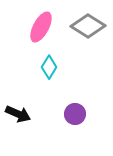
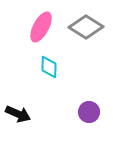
gray diamond: moved 2 px left, 1 px down
cyan diamond: rotated 30 degrees counterclockwise
purple circle: moved 14 px right, 2 px up
